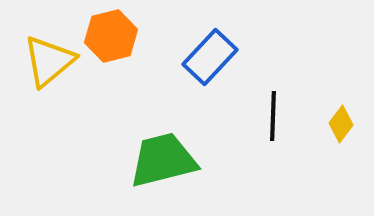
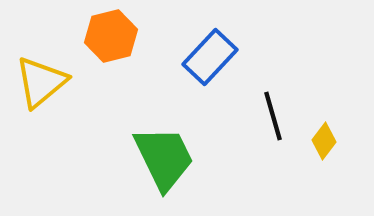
yellow triangle: moved 8 px left, 21 px down
black line: rotated 18 degrees counterclockwise
yellow diamond: moved 17 px left, 17 px down
green trapezoid: moved 1 px right, 2 px up; rotated 78 degrees clockwise
